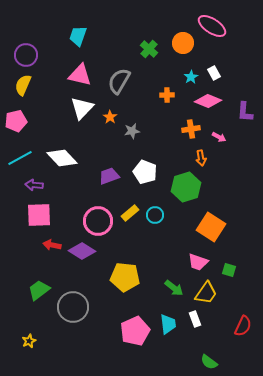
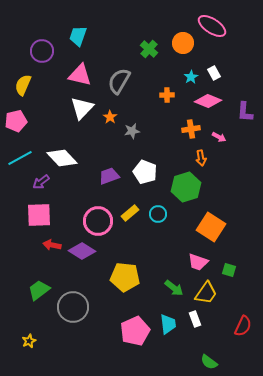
purple circle at (26, 55): moved 16 px right, 4 px up
purple arrow at (34, 185): moved 7 px right, 3 px up; rotated 42 degrees counterclockwise
cyan circle at (155, 215): moved 3 px right, 1 px up
